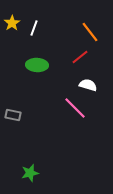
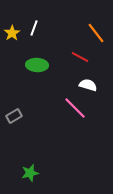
yellow star: moved 10 px down
orange line: moved 6 px right, 1 px down
red line: rotated 66 degrees clockwise
gray rectangle: moved 1 px right, 1 px down; rotated 42 degrees counterclockwise
